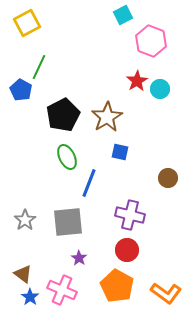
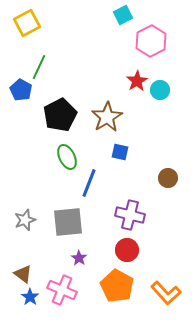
pink hexagon: rotated 12 degrees clockwise
cyan circle: moved 1 px down
black pentagon: moved 3 px left
gray star: rotated 15 degrees clockwise
orange L-shape: rotated 12 degrees clockwise
